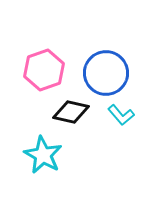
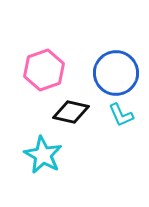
blue circle: moved 10 px right
cyan L-shape: rotated 16 degrees clockwise
